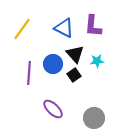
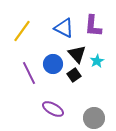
yellow line: moved 2 px down
black triangle: moved 2 px right
cyan star: rotated 24 degrees counterclockwise
purple line: rotated 30 degrees counterclockwise
purple ellipse: rotated 15 degrees counterclockwise
